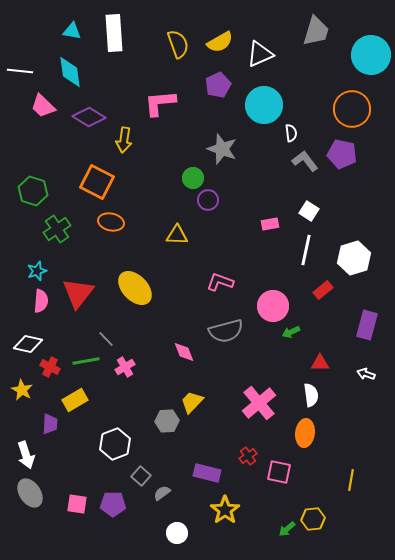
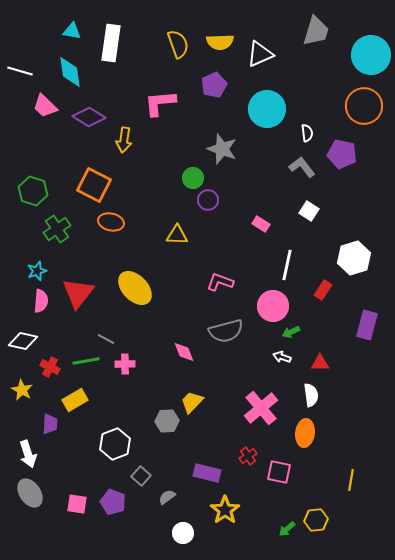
white rectangle at (114, 33): moved 3 px left, 10 px down; rotated 12 degrees clockwise
yellow semicircle at (220, 42): rotated 28 degrees clockwise
white line at (20, 71): rotated 10 degrees clockwise
purple pentagon at (218, 85): moved 4 px left
cyan circle at (264, 105): moved 3 px right, 4 px down
pink trapezoid at (43, 106): moved 2 px right
orange circle at (352, 109): moved 12 px right, 3 px up
white semicircle at (291, 133): moved 16 px right
gray L-shape at (305, 161): moved 3 px left, 6 px down
orange square at (97, 182): moved 3 px left, 3 px down
pink rectangle at (270, 224): moved 9 px left; rotated 42 degrees clockwise
white line at (306, 250): moved 19 px left, 15 px down
red rectangle at (323, 290): rotated 18 degrees counterclockwise
gray line at (106, 339): rotated 18 degrees counterclockwise
white diamond at (28, 344): moved 5 px left, 3 px up
pink cross at (125, 367): moved 3 px up; rotated 30 degrees clockwise
white arrow at (366, 374): moved 84 px left, 17 px up
pink cross at (259, 403): moved 2 px right, 5 px down
white arrow at (26, 455): moved 2 px right, 1 px up
gray semicircle at (162, 493): moved 5 px right, 4 px down
purple pentagon at (113, 504): moved 2 px up; rotated 20 degrees clockwise
yellow hexagon at (313, 519): moved 3 px right, 1 px down
white circle at (177, 533): moved 6 px right
